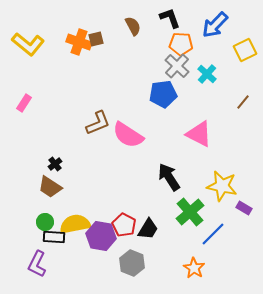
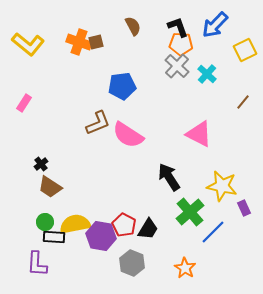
black L-shape: moved 8 px right, 9 px down
brown square: moved 3 px down
blue pentagon: moved 41 px left, 8 px up
black cross: moved 14 px left
purple rectangle: rotated 35 degrees clockwise
blue line: moved 2 px up
purple L-shape: rotated 24 degrees counterclockwise
orange star: moved 9 px left
